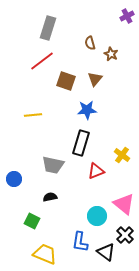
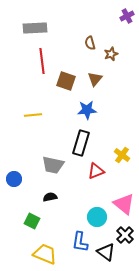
gray rectangle: moved 13 px left; rotated 70 degrees clockwise
brown star: rotated 24 degrees clockwise
red line: rotated 60 degrees counterclockwise
cyan circle: moved 1 px down
